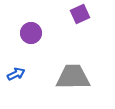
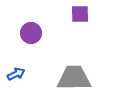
purple square: rotated 24 degrees clockwise
gray trapezoid: moved 1 px right, 1 px down
